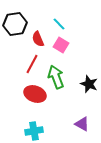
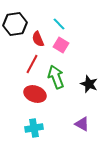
cyan cross: moved 3 px up
